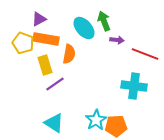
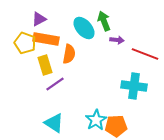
yellow pentagon: moved 2 px right
